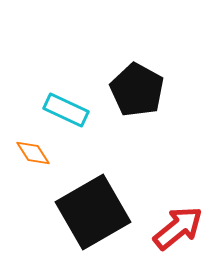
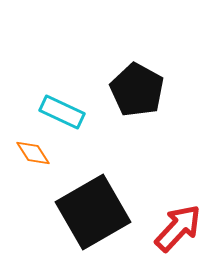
cyan rectangle: moved 4 px left, 2 px down
red arrow: rotated 8 degrees counterclockwise
